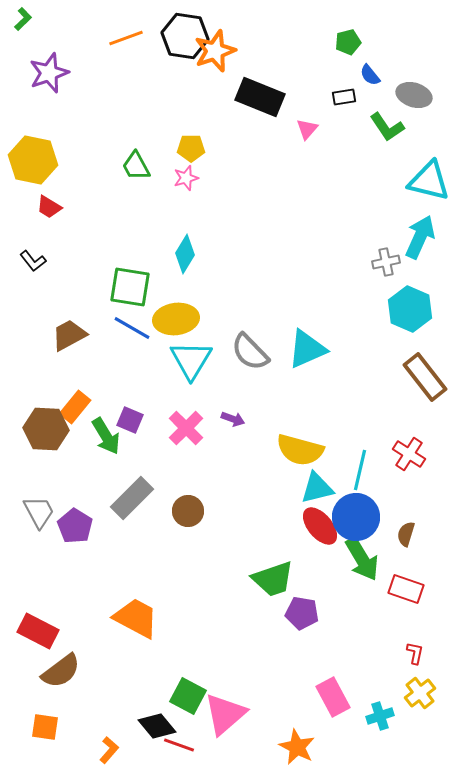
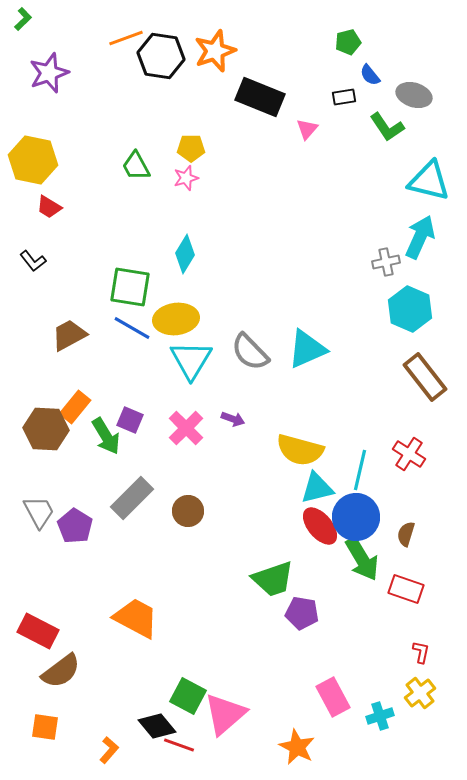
black hexagon at (185, 36): moved 24 px left, 20 px down
red L-shape at (415, 653): moved 6 px right, 1 px up
